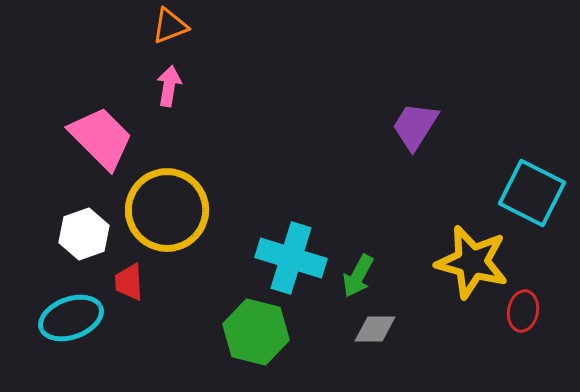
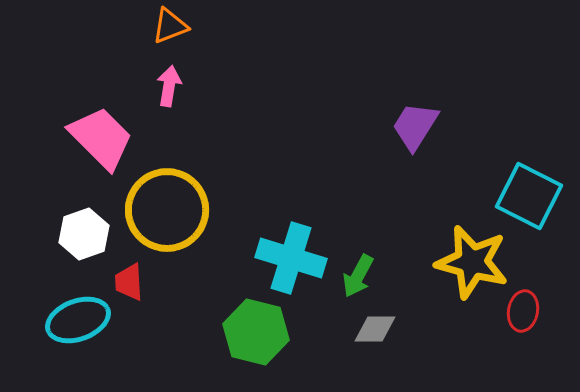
cyan square: moved 3 px left, 3 px down
cyan ellipse: moved 7 px right, 2 px down
